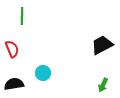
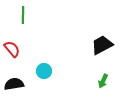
green line: moved 1 px right, 1 px up
red semicircle: rotated 18 degrees counterclockwise
cyan circle: moved 1 px right, 2 px up
green arrow: moved 4 px up
